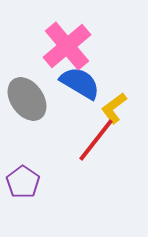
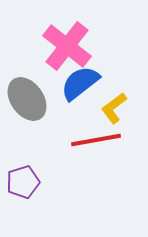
pink cross: rotated 12 degrees counterclockwise
blue semicircle: rotated 69 degrees counterclockwise
red line: rotated 42 degrees clockwise
purple pentagon: rotated 20 degrees clockwise
